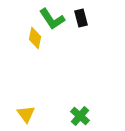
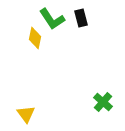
green cross: moved 23 px right, 14 px up
